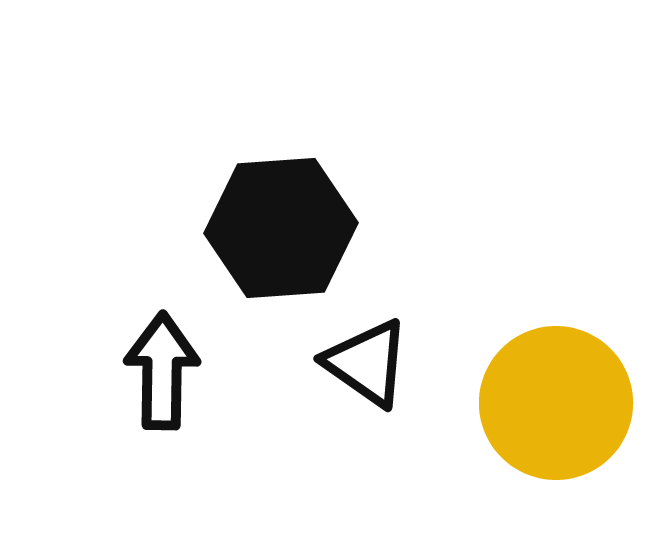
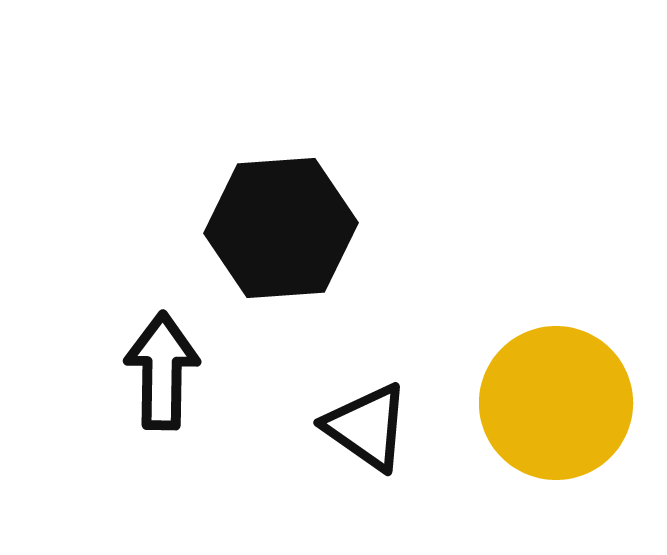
black triangle: moved 64 px down
